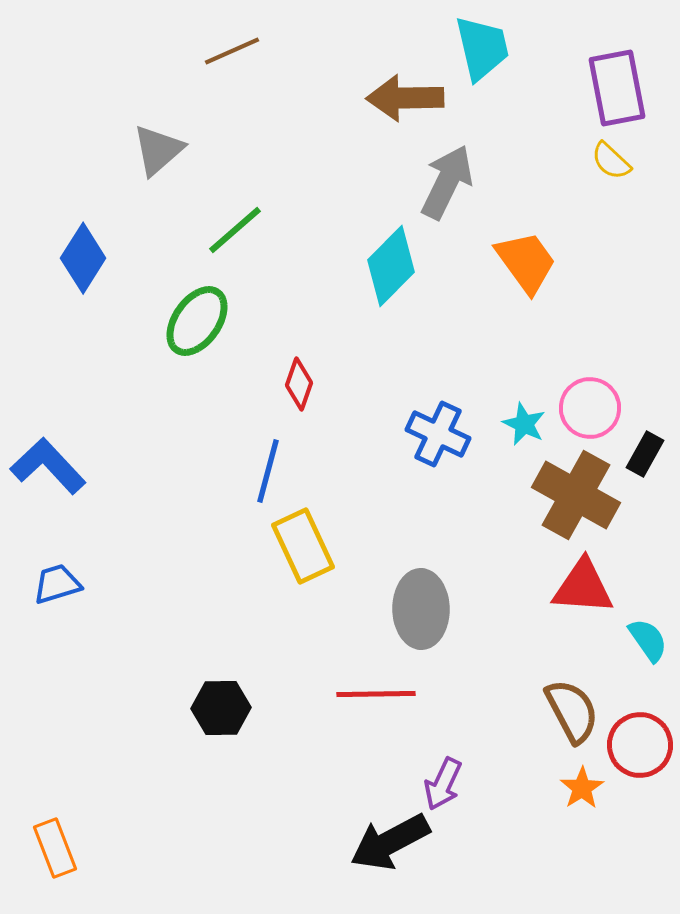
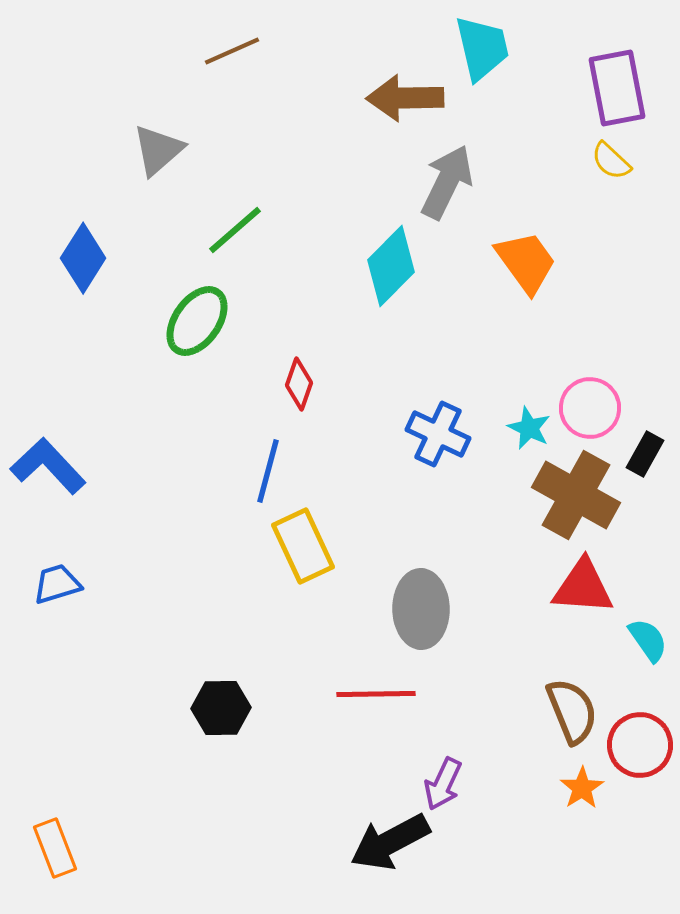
cyan star: moved 5 px right, 4 px down
brown semicircle: rotated 6 degrees clockwise
